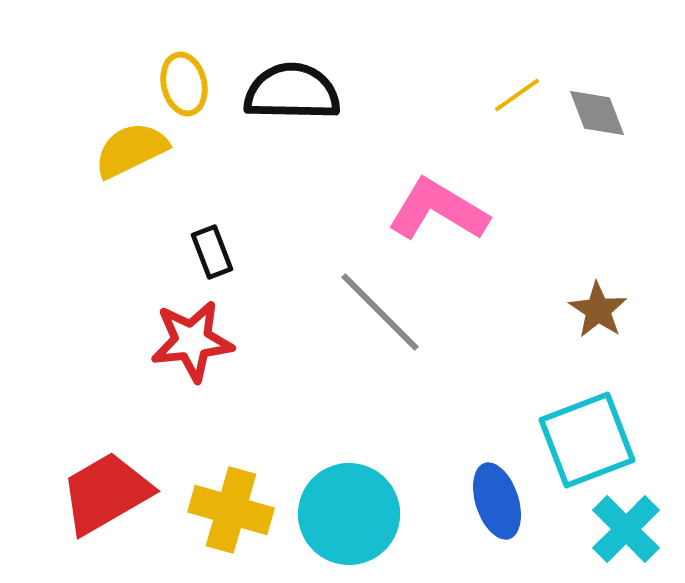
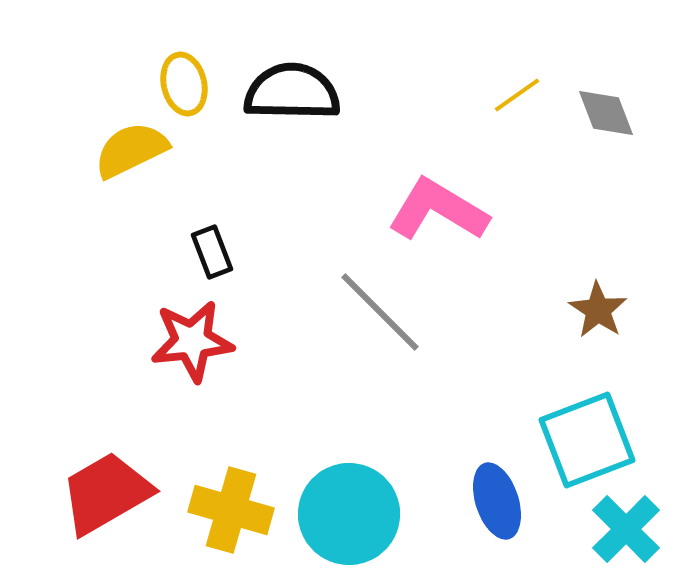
gray diamond: moved 9 px right
